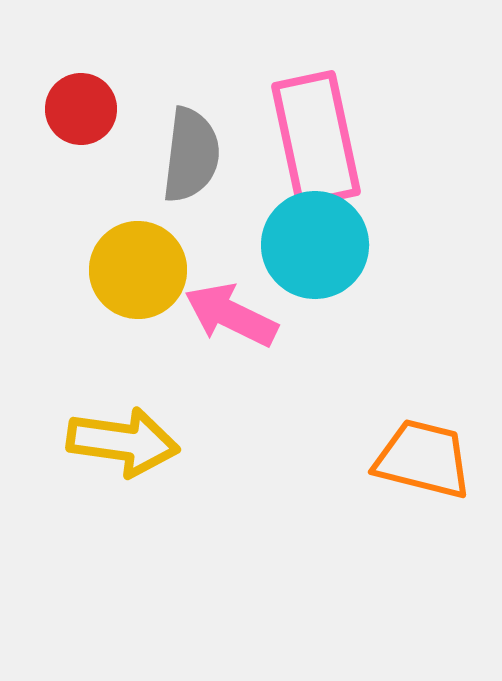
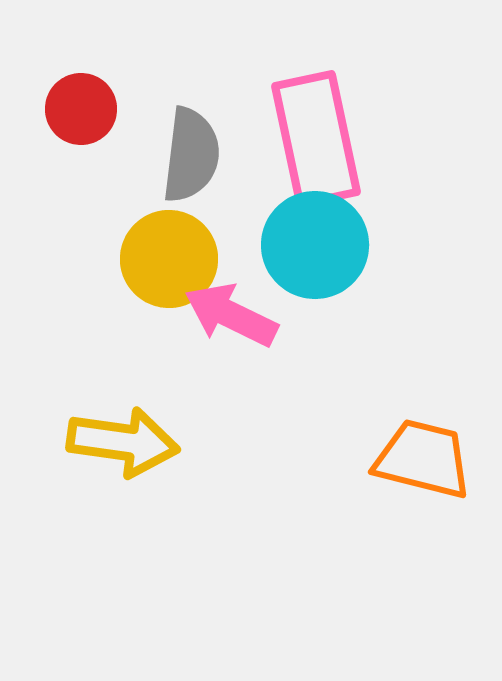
yellow circle: moved 31 px right, 11 px up
